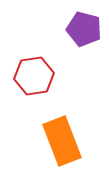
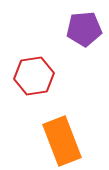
purple pentagon: rotated 20 degrees counterclockwise
